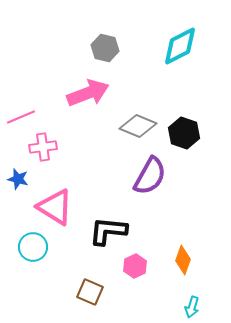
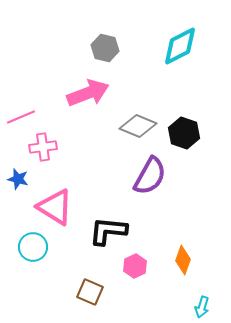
cyan arrow: moved 10 px right
